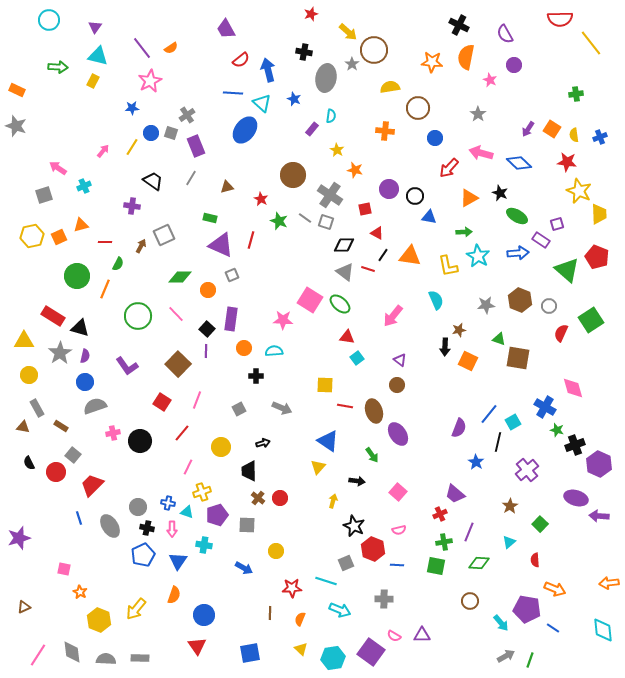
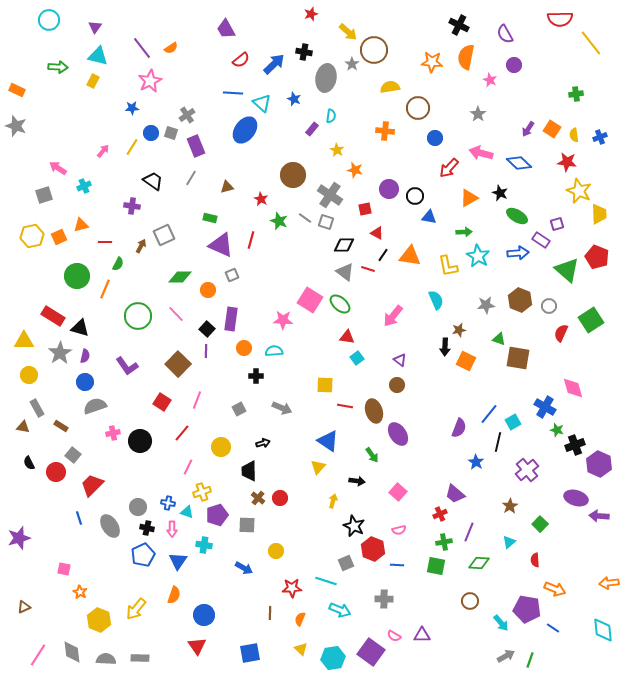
blue arrow at (268, 70): moved 6 px right, 6 px up; rotated 60 degrees clockwise
orange square at (468, 361): moved 2 px left
